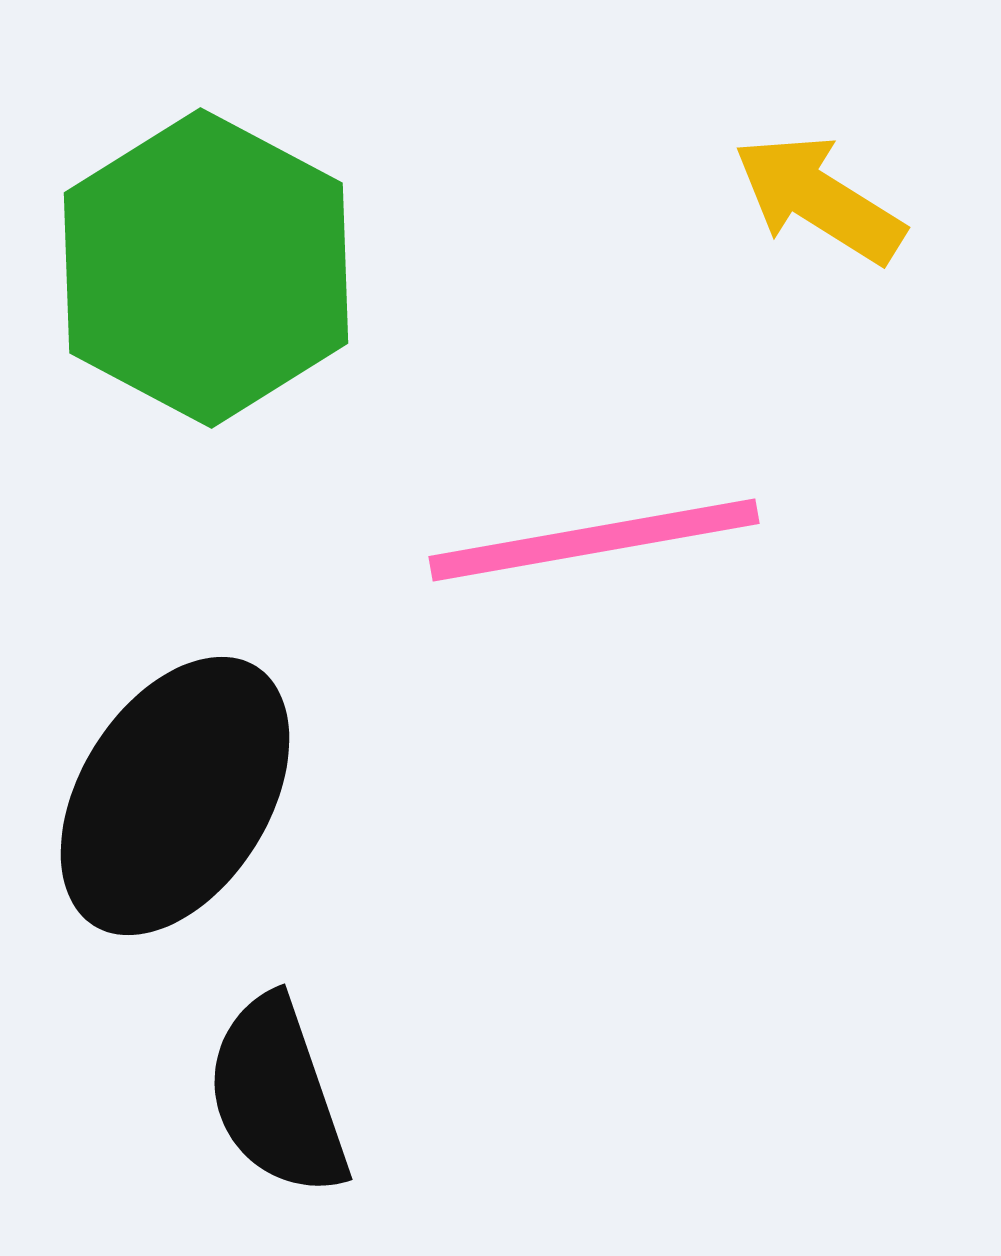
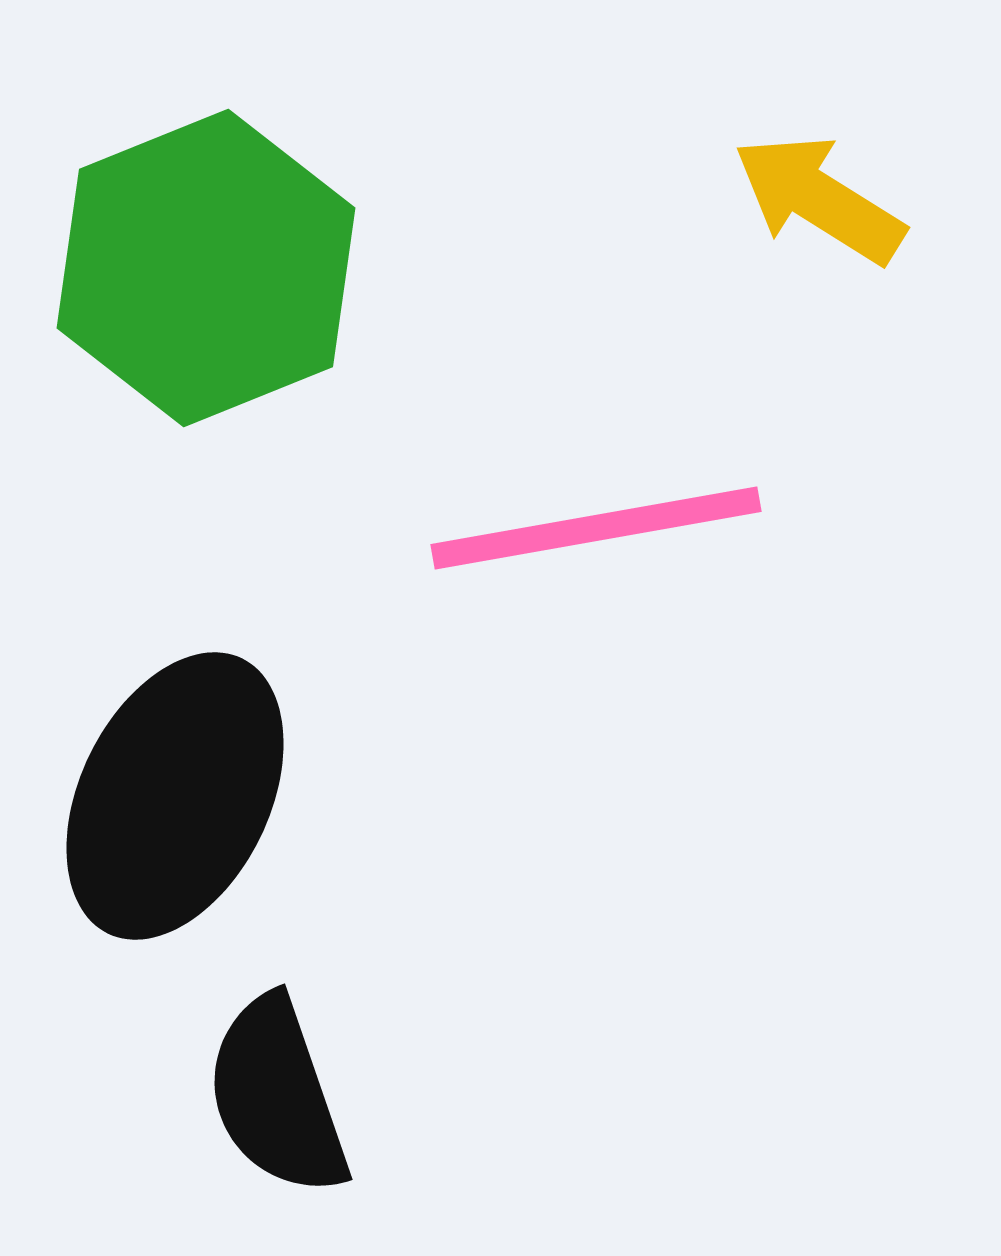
green hexagon: rotated 10 degrees clockwise
pink line: moved 2 px right, 12 px up
black ellipse: rotated 6 degrees counterclockwise
